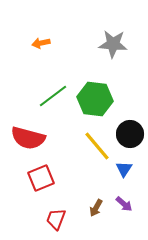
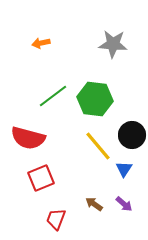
black circle: moved 2 px right, 1 px down
yellow line: moved 1 px right
brown arrow: moved 2 px left, 4 px up; rotated 96 degrees clockwise
